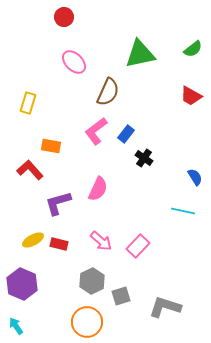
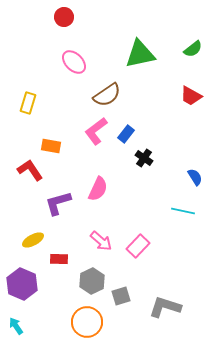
brown semicircle: moved 1 px left, 3 px down; rotated 32 degrees clockwise
red L-shape: rotated 8 degrees clockwise
red rectangle: moved 15 px down; rotated 12 degrees counterclockwise
